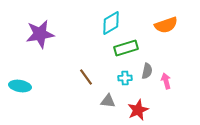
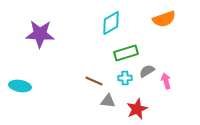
orange semicircle: moved 2 px left, 6 px up
purple star: rotated 12 degrees clockwise
green rectangle: moved 5 px down
gray semicircle: rotated 133 degrees counterclockwise
brown line: moved 8 px right, 4 px down; rotated 30 degrees counterclockwise
red star: moved 1 px left, 1 px up
